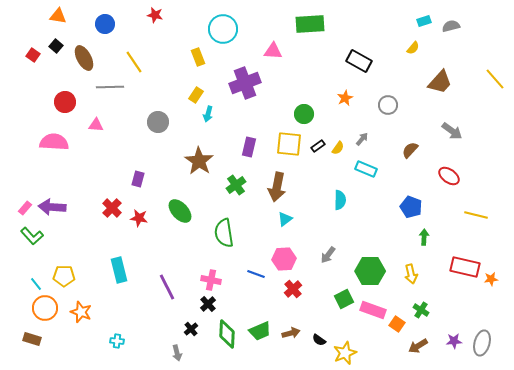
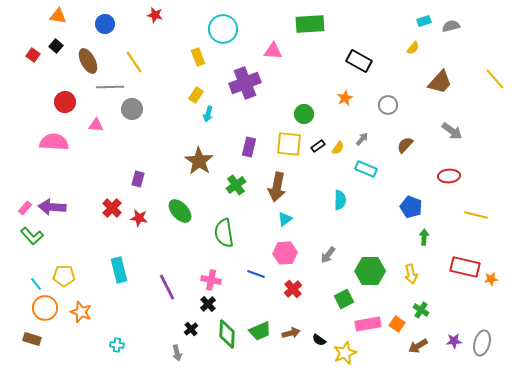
brown ellipse at (84, 58): moved 4 px right, 3 px down
gray circle at (158, 122): moved 26 px left, 13 px up
brown semicircle at (410, 150): moved 5 px left, 5 px up
red ellipse at (449, 176): rotated 40 degrees counterclockwise
pink hexagon at (284, 259): moved 1 px right, 6 px up
pink rectangle at (373, 310): moved 5 px left, 14 px down; rotated 30 degrees counterclockwise
cyan cross at (117, 341): moved 4 px down
